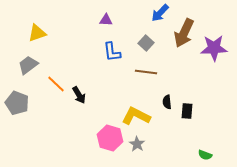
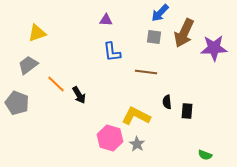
gray square: moved 8 px right, 6 px up; rotated 35 degrees counterclockwise
